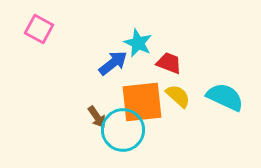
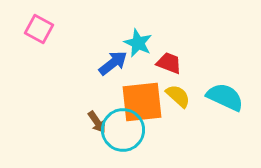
brown arrow: moved 5 px down
